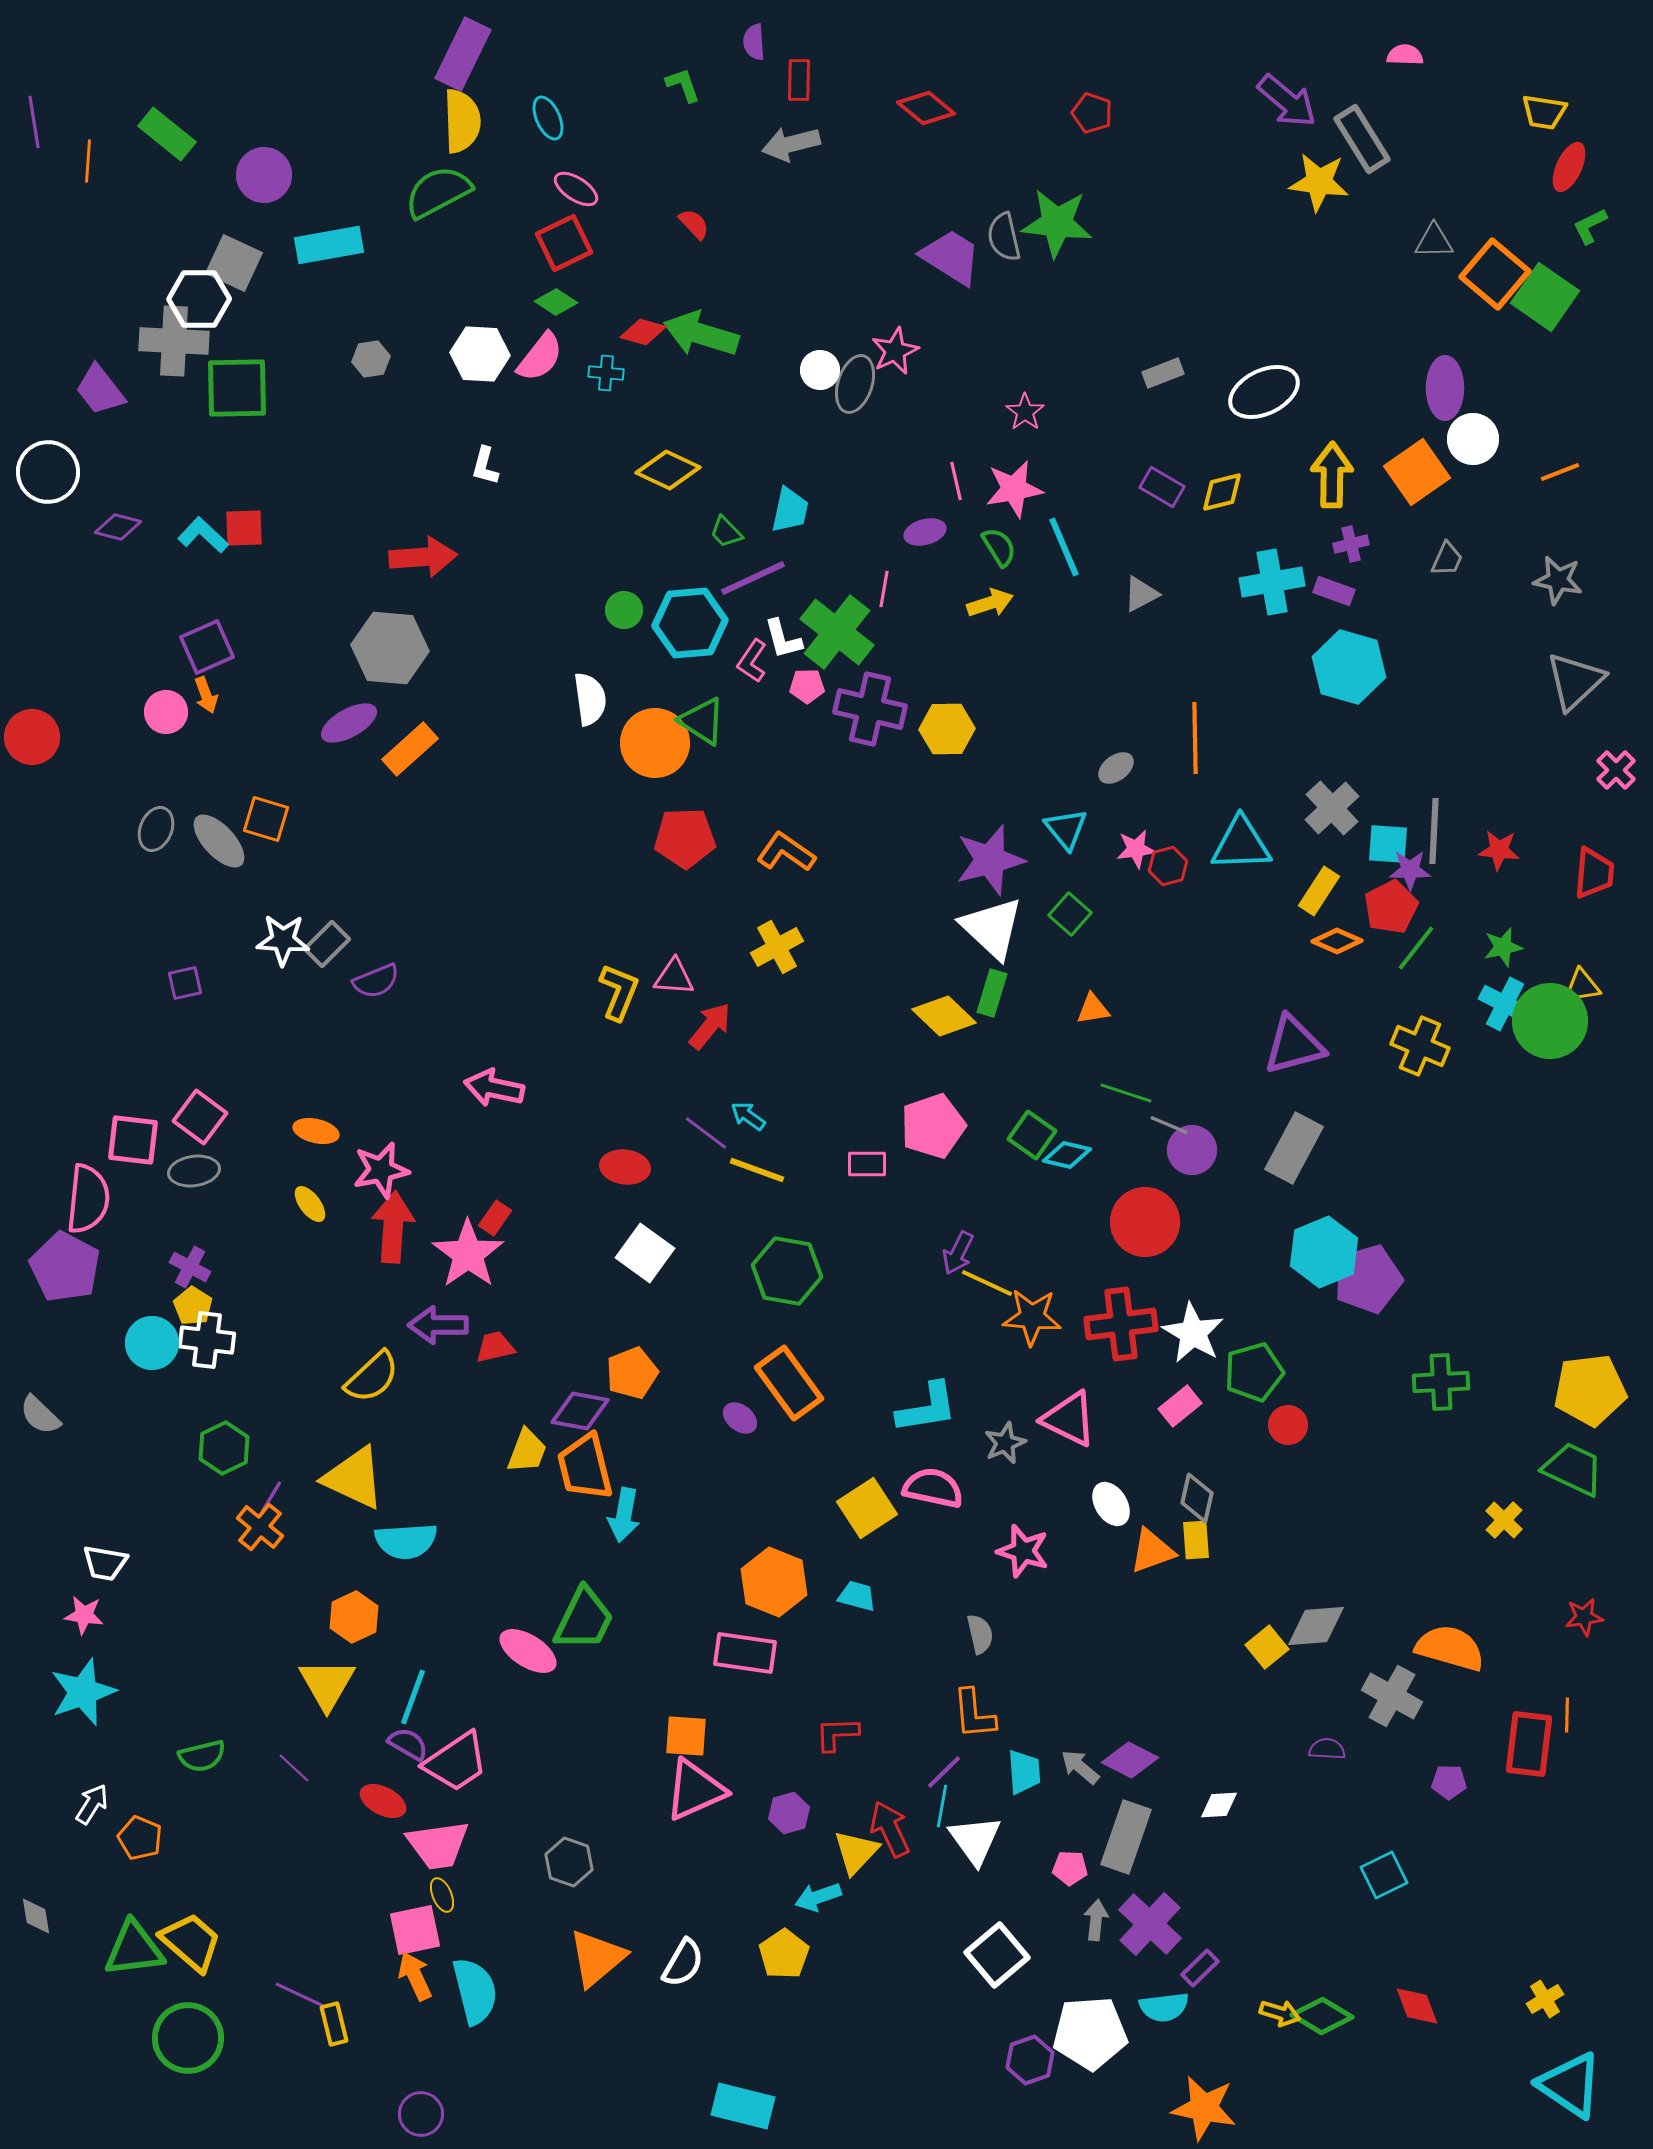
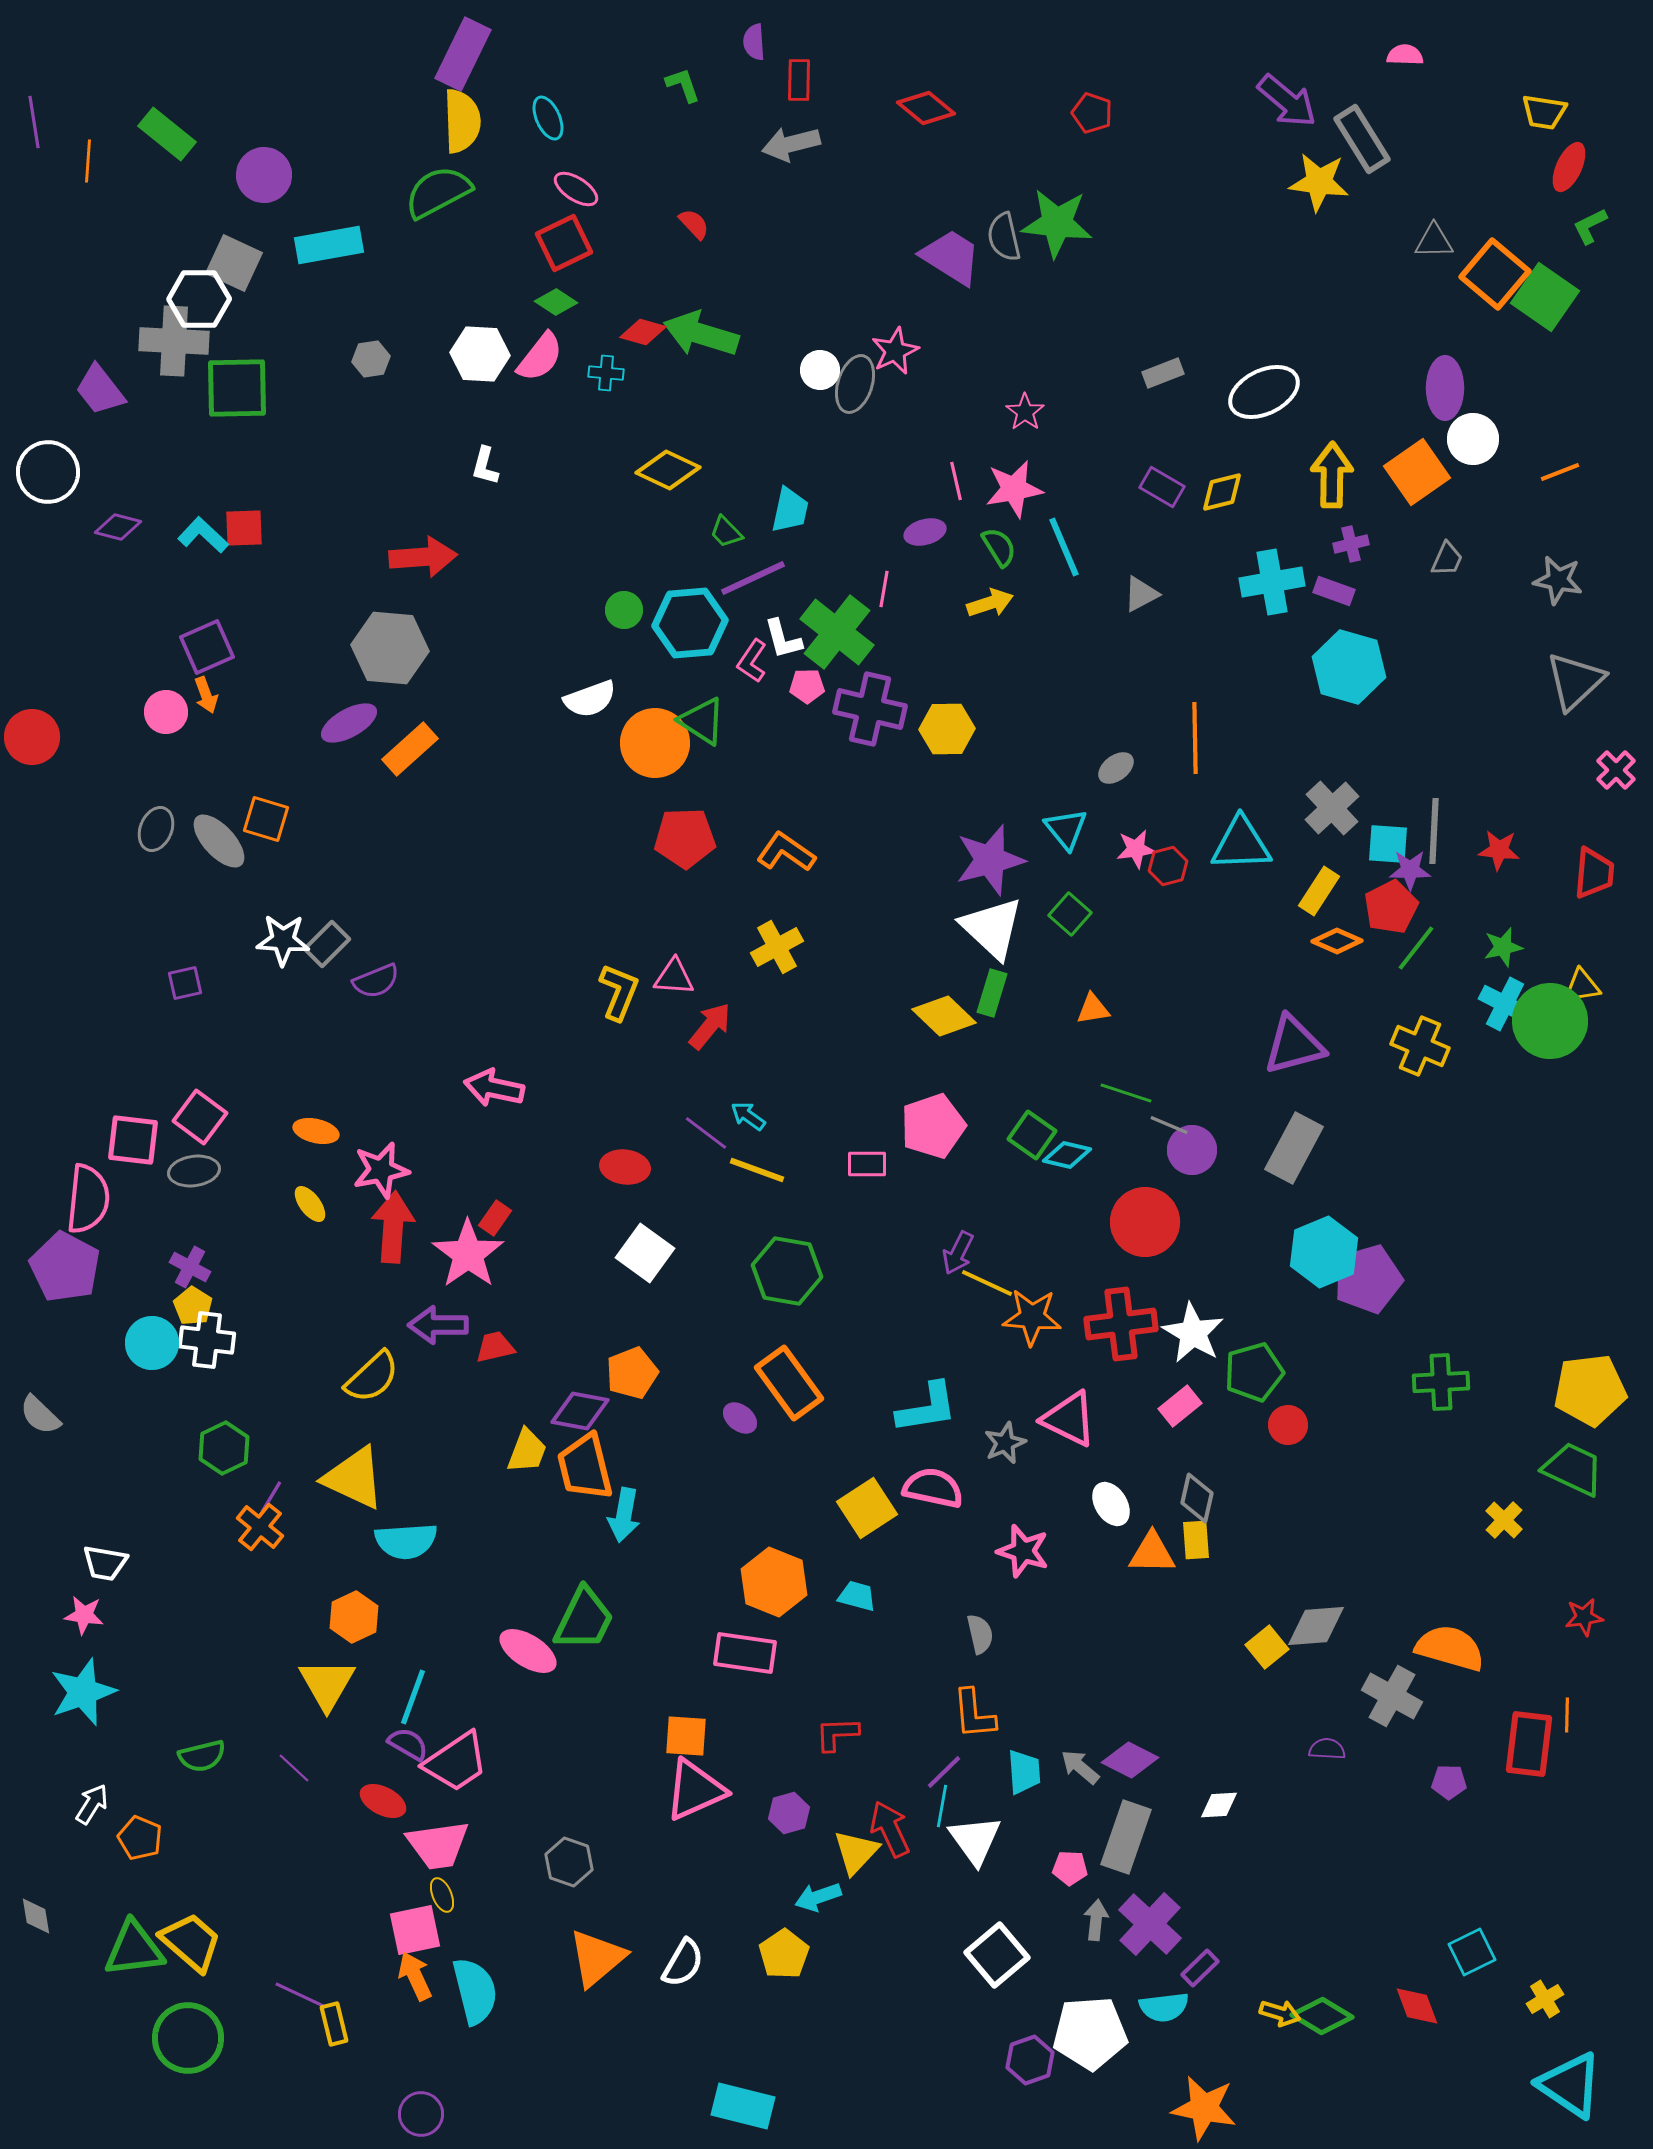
white semicircle at (590, 699): rotated 78 degrees clockwise
orange triangle at (1152, 1551): moved 2 px down; rotated 21 degrees clockwise
cyan square at (1384, 1875): moved 88 px right, 77 px down
